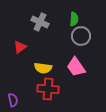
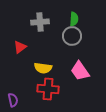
gray cross: rotated 30 degrees counterclockwise
gray circle: moved 9 px left
pink trapezoid: moved 4 px right, 4 px down
